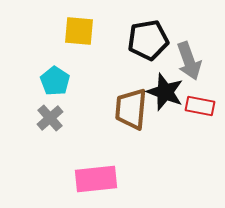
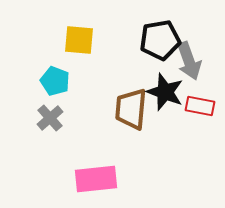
yellow square: moved 9 px down
black pentagon: moved 12 px right
cyan pentagon: rotated 12 degrees counterclockwise
